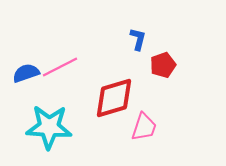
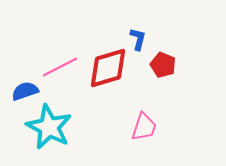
red pentagon: rotated 30 degrees counterclockwise
blue semicircle: moved 1 px left, 18 px down
red diamond: moved 6 px left, 30 px up
cyan star: rotated 24 degrees clockwise
